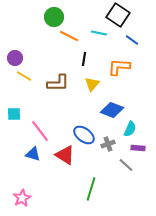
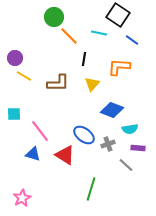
orange line: rotated 18 degrees clockwise
cyan semicircle: rotated 56 degrees clockwise
